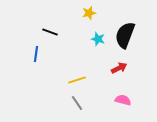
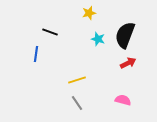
red arrow: moved 9 px right, 5 px up
